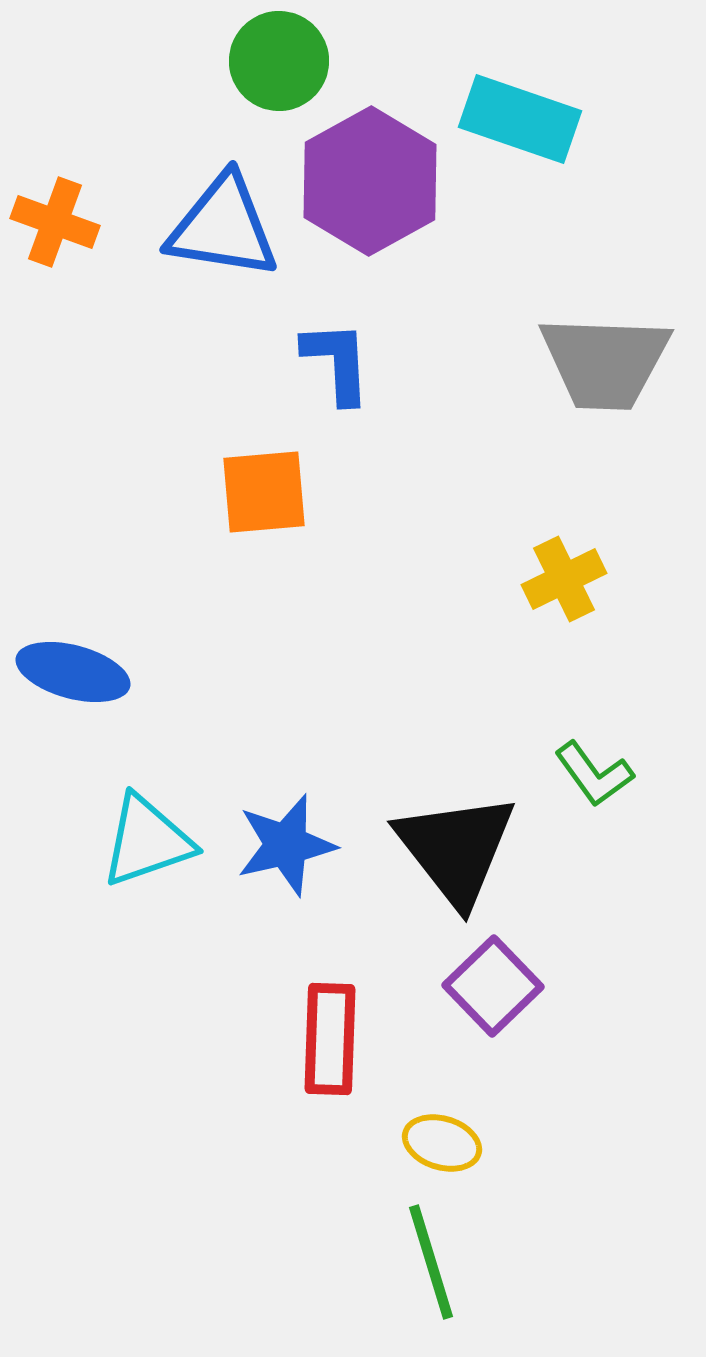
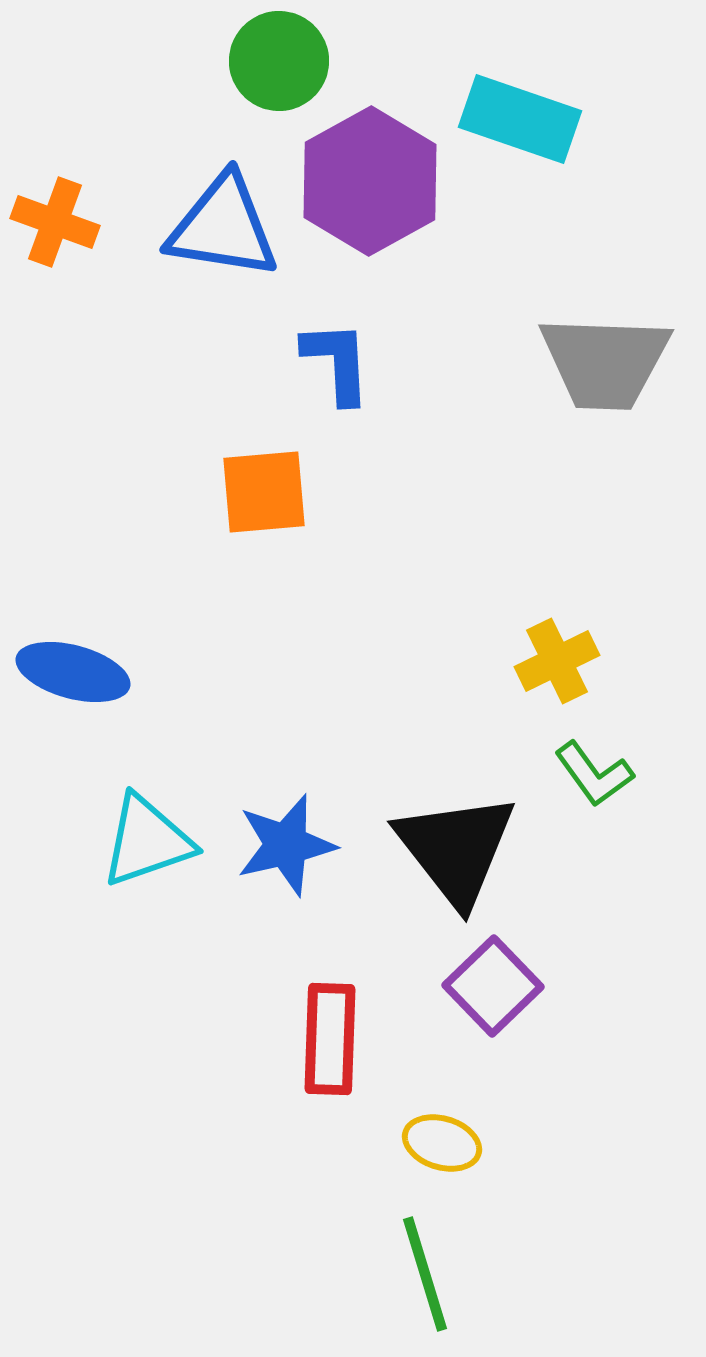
yellow cross: moved 7 px left, 82 px down
green line: moved 6 px left, 12 px down
